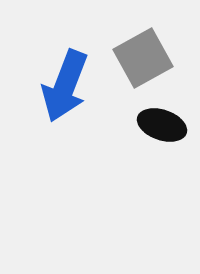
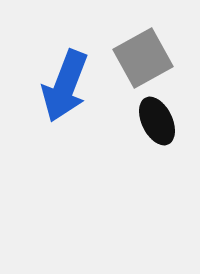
black ellipse: moved 5 px left, 4 px up; rotated 45 degrees clockwise
